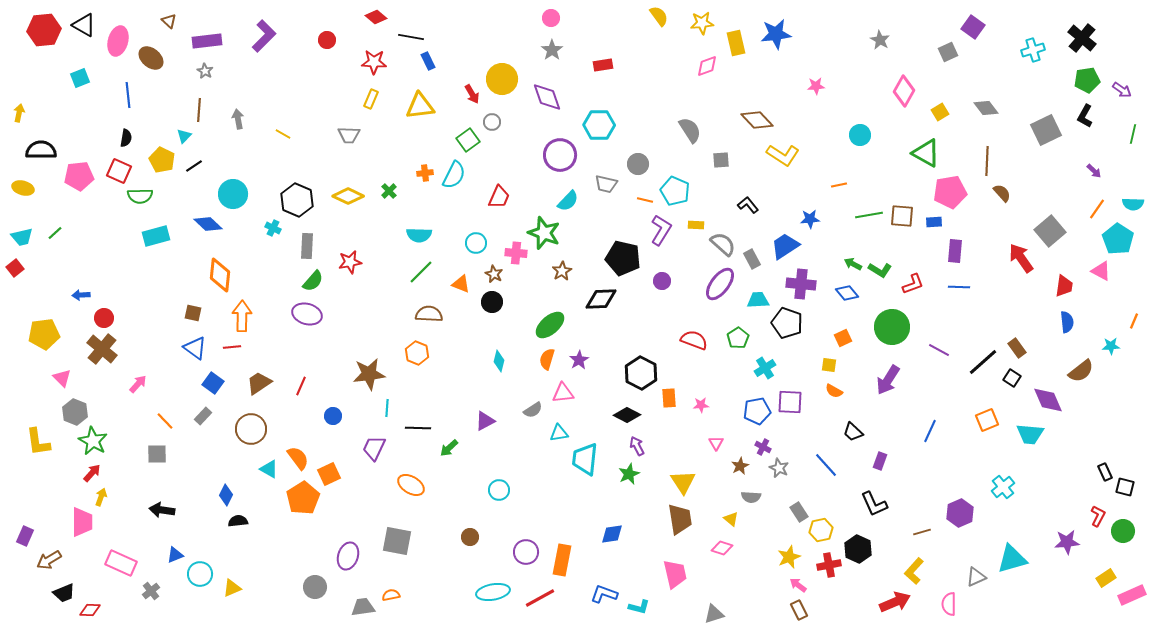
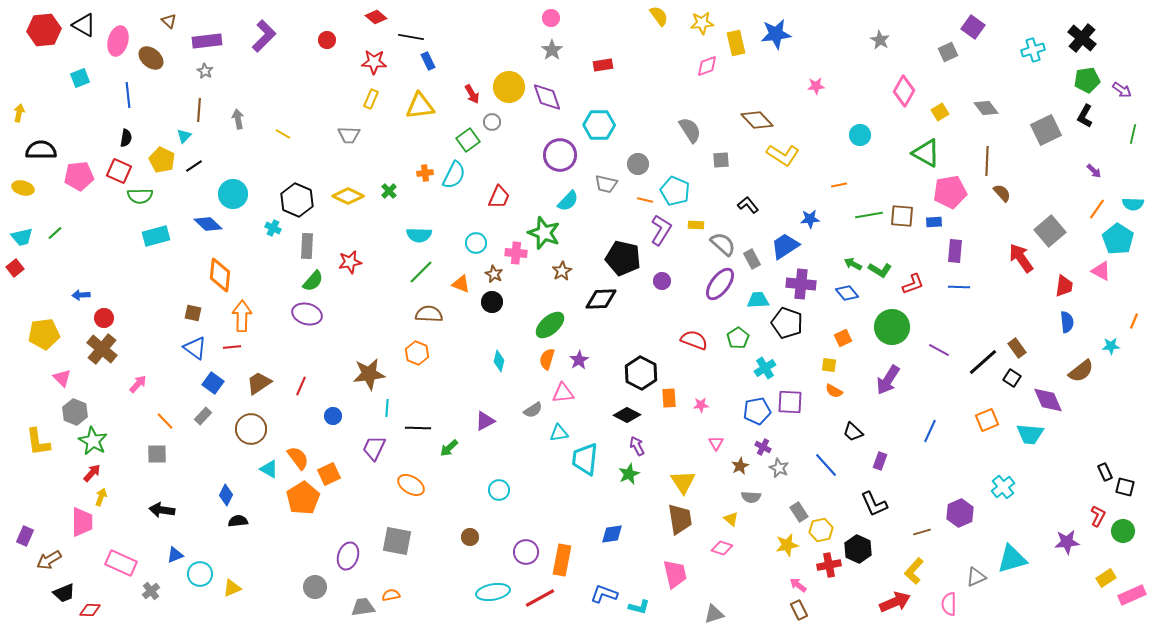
yellow circle at (502, 79): moved 7 px right, 8 px down
yellow star at (789, 557): moved 2 px left, 12 px up; rotated 10 degrees clockwise
